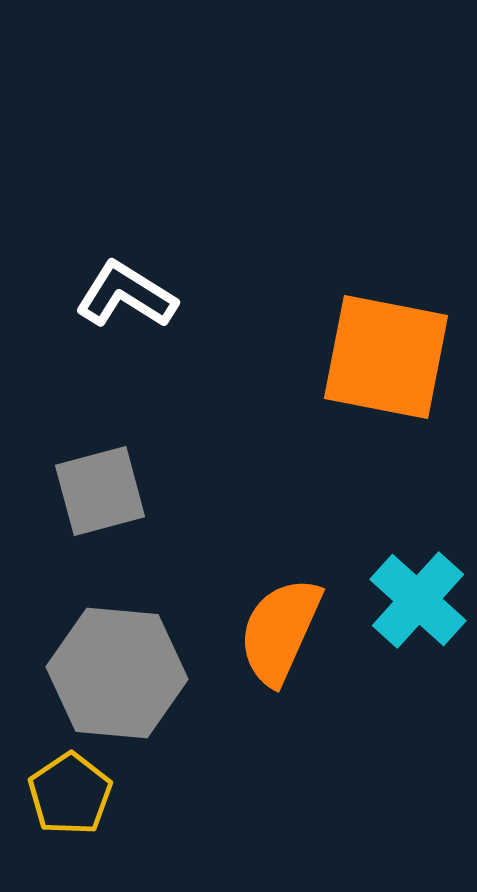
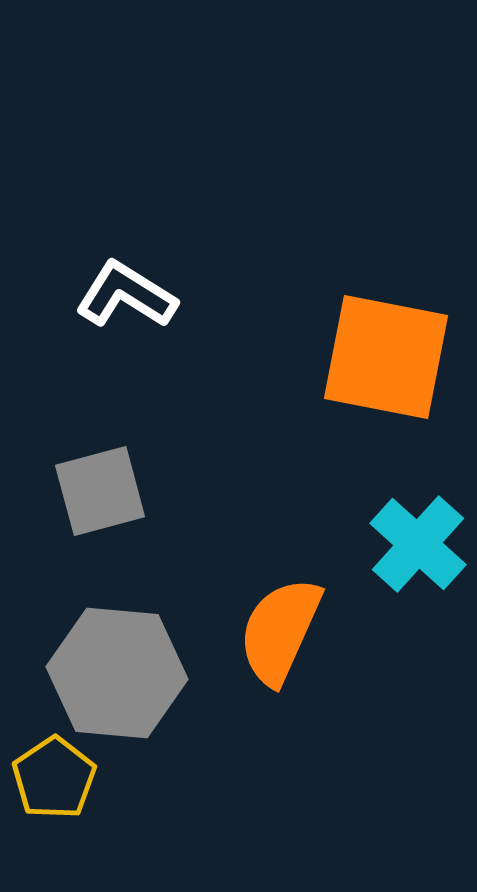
cyan cross: moved 56 px up
yellow pentagon: moved 16 px left, 16 px up
